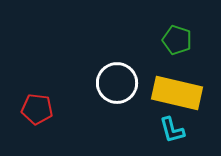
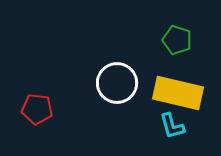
yellow rectangle: moved 1 px right
cyan L-shape: moved 4 px up
